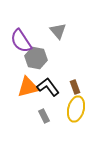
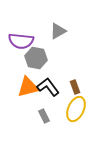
gray triangle: rotated 42 degrees clockwise
purple semicircle: rotated 50 degrees counterclockwise
yellow ellipse: rotated 10 degrees clockwise
